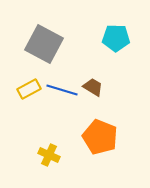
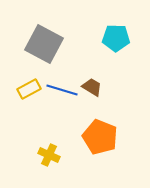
brown trapezoid: moved 1 px left
